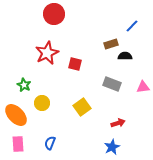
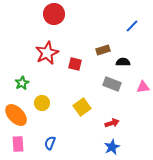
brown rectangle: moved 8 px left, 6 px down
black semicircle: moved 2 px left, 6 px down
green star: moved 2 px left, 2 px up; rotated 16 degrees clockwise
red arrow: moved 6 px left
